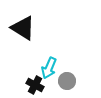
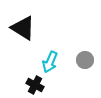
cyan arrow: moved 1 px right, 6 px up
gray circle: moved 18 px right, 21 px up
